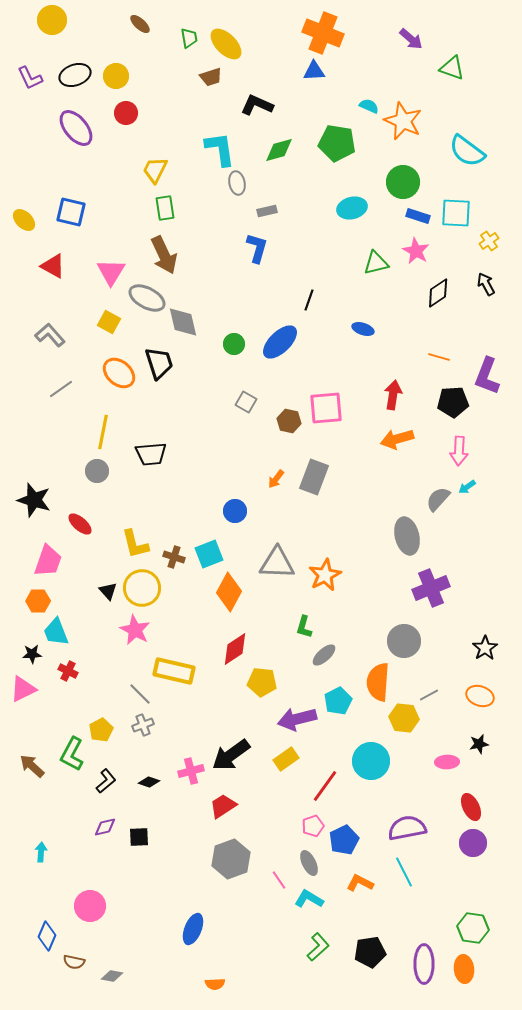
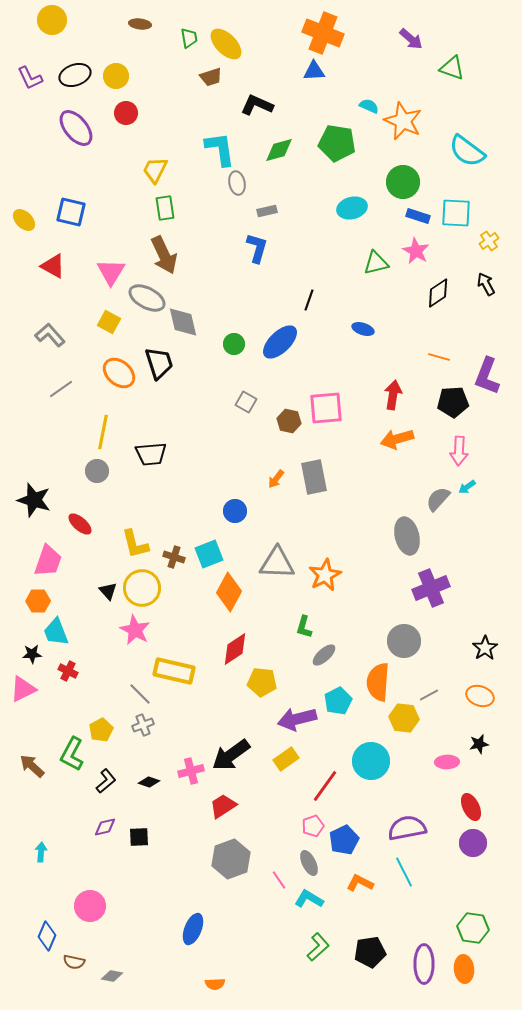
brown ellipse at (140, 24): rotated 35 degrees counterclockwise
gray rectangle at (314, 477): rotated 32 degrees counterclockwise
